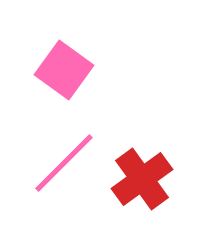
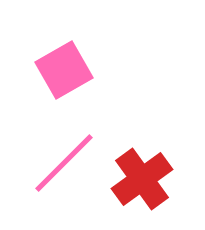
pink square: rotated 24 degrees clockwise
